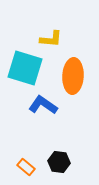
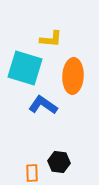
orange rectangle: moved 6 px right, 6 px down; rotated 48 degrees clockwise
